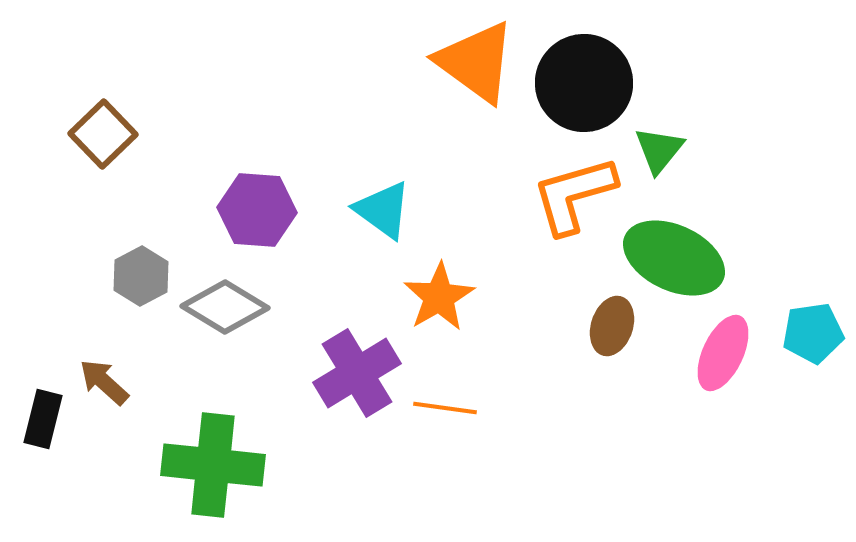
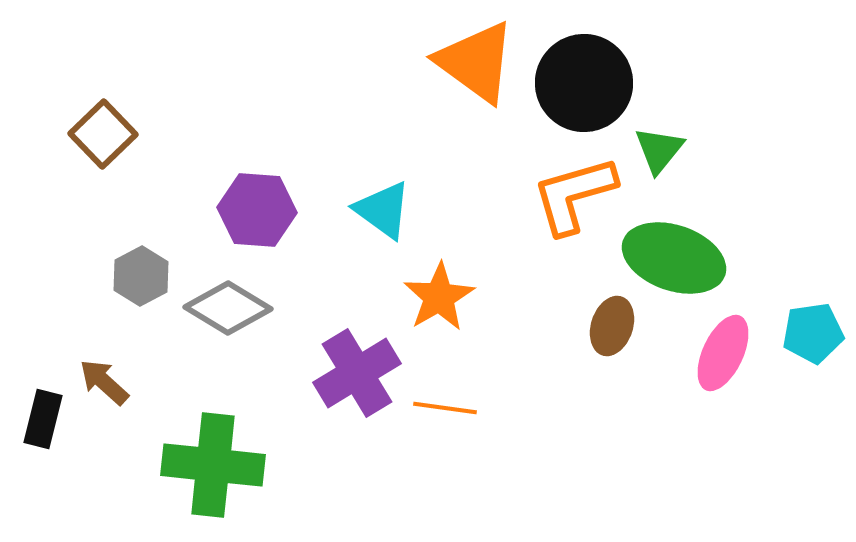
green ellipse: rotated 6 degrees counterclockwise
gray diamond: moved 3 px right, 1 px down
